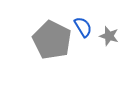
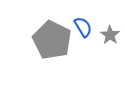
gray star: moved 1 px right, 1 px up; rotated 18 degrees clockwise
